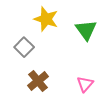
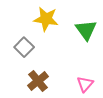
yellow star: rotated 10 degrees counterclockwise
